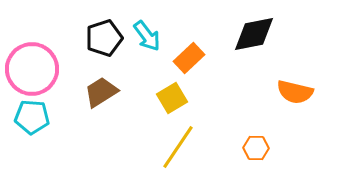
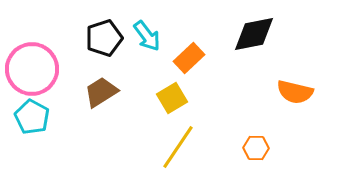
cyan pentagon: rotated 24 degrees clockwise
